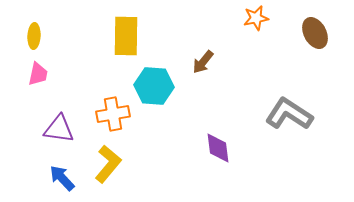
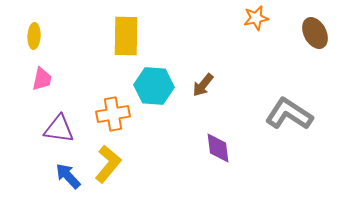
brown arrow: moved 23 px down
pink trapezoid: moved 4 px right, 5 px down
blue arrow: moved 6 px right, 2 px up
